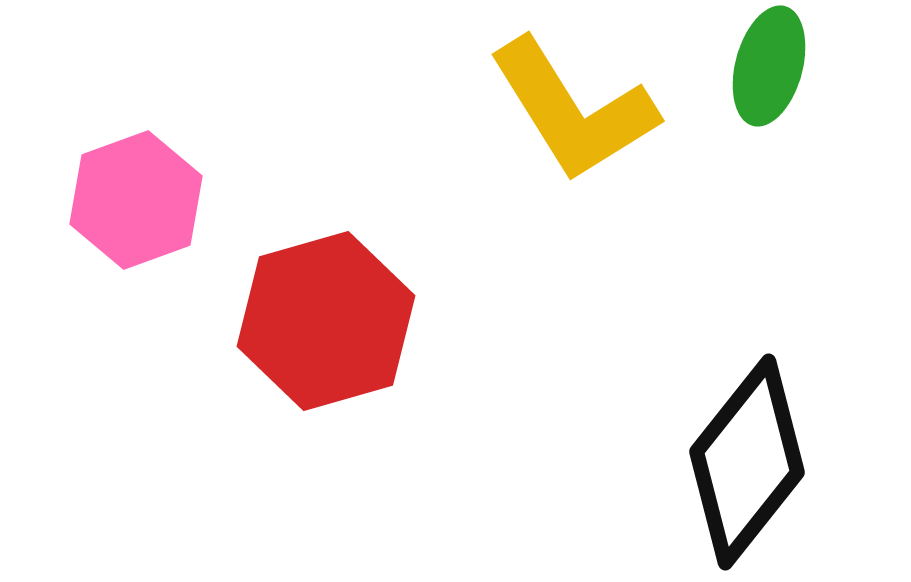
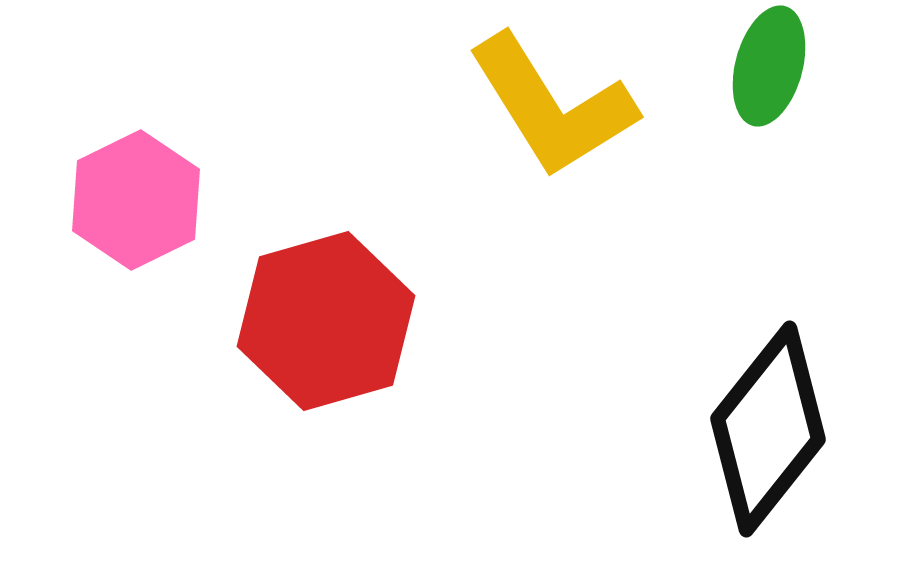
yellow L-shape: moved 21 px left, 4 px up
pink hexagon: rotated 6 degrees counterclockwise
black diamond: moved 21 px right, 33 px up
